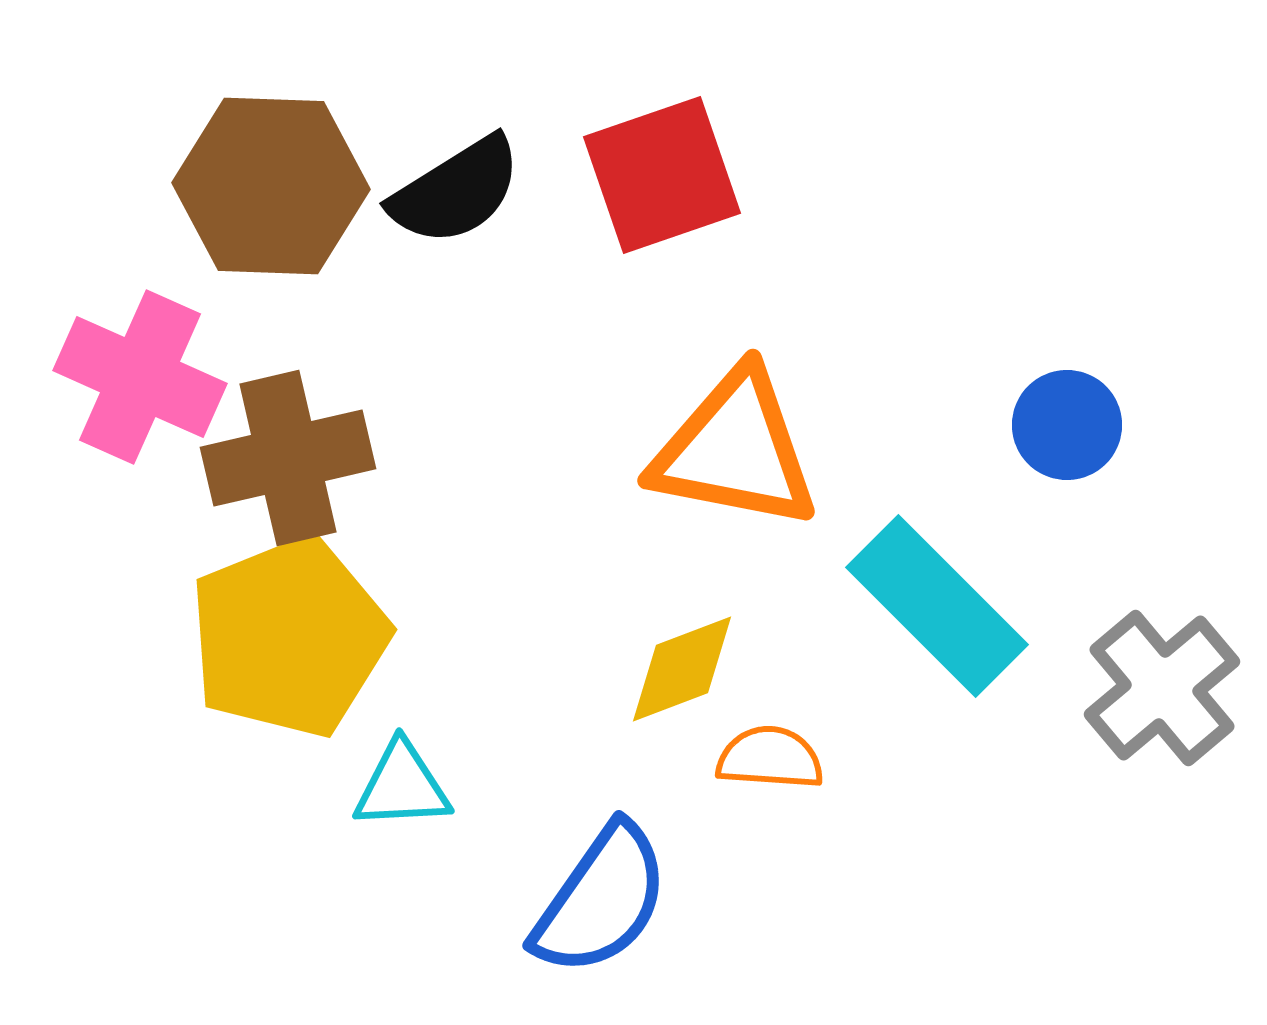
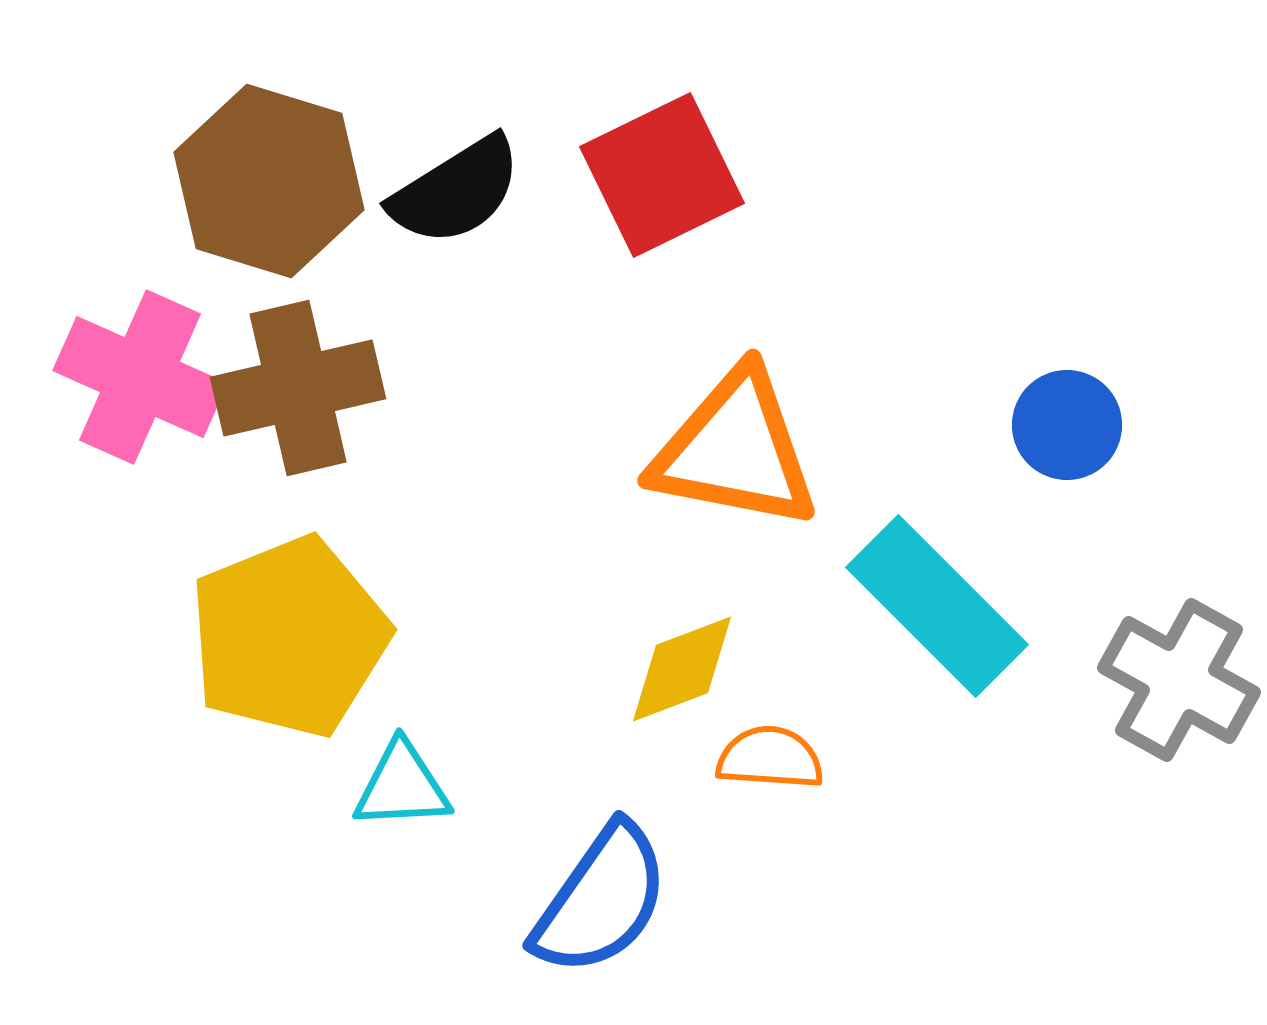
red square: rotated 7 degrees counterclockwise
brown hexagon: moved 2 px left, 5 px up; rotated 15 degrees clockwise
brown cross: moved 10 px right, 70 px up
gray cross: moved 17 px right, 8 px up; rotated 21 degrees counterclockwise
